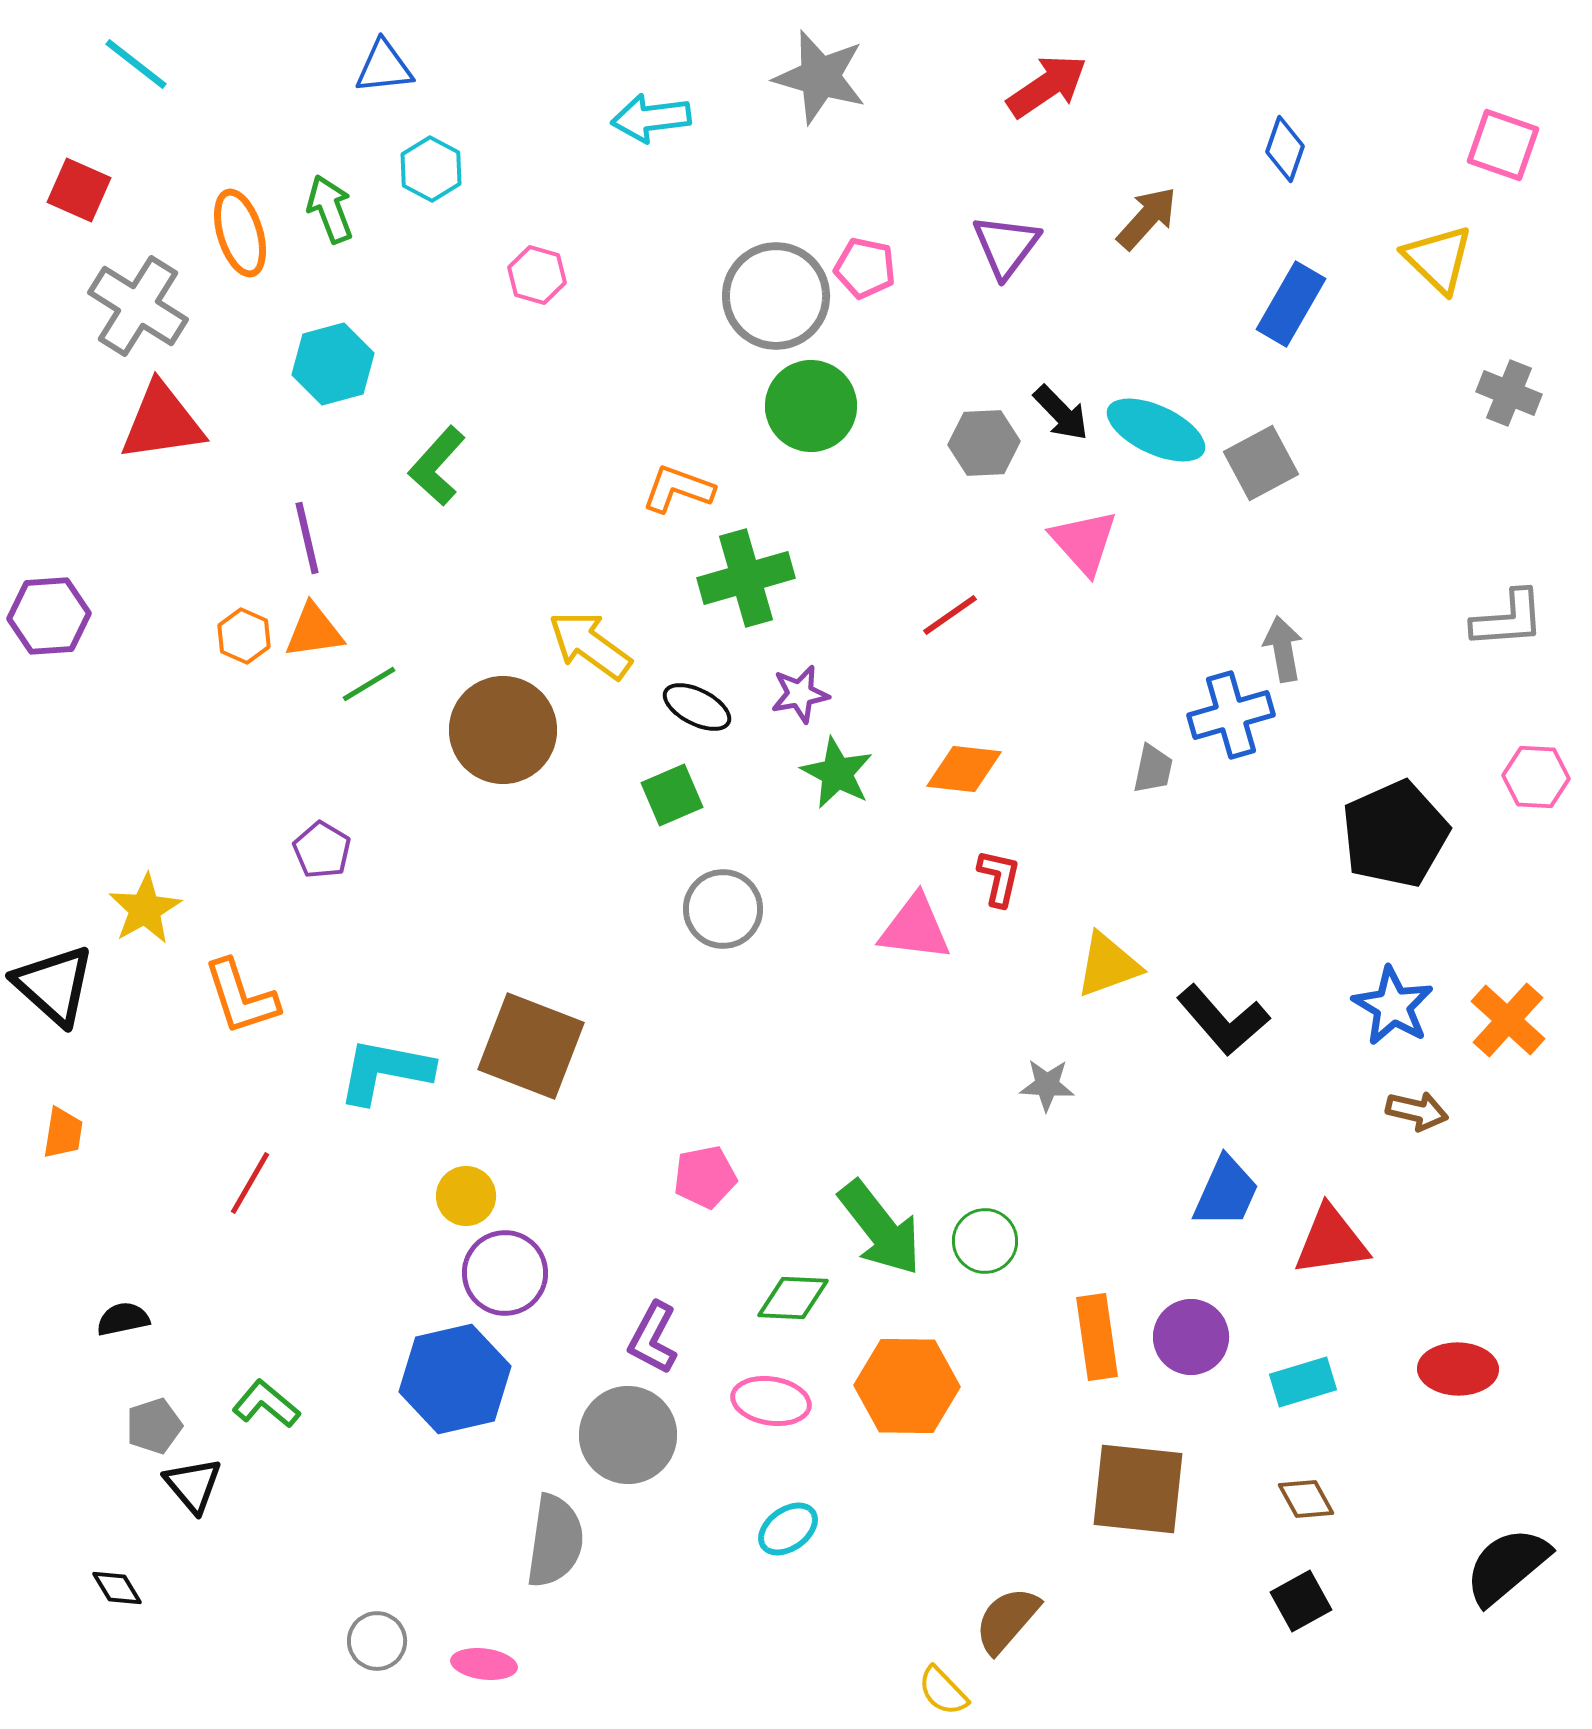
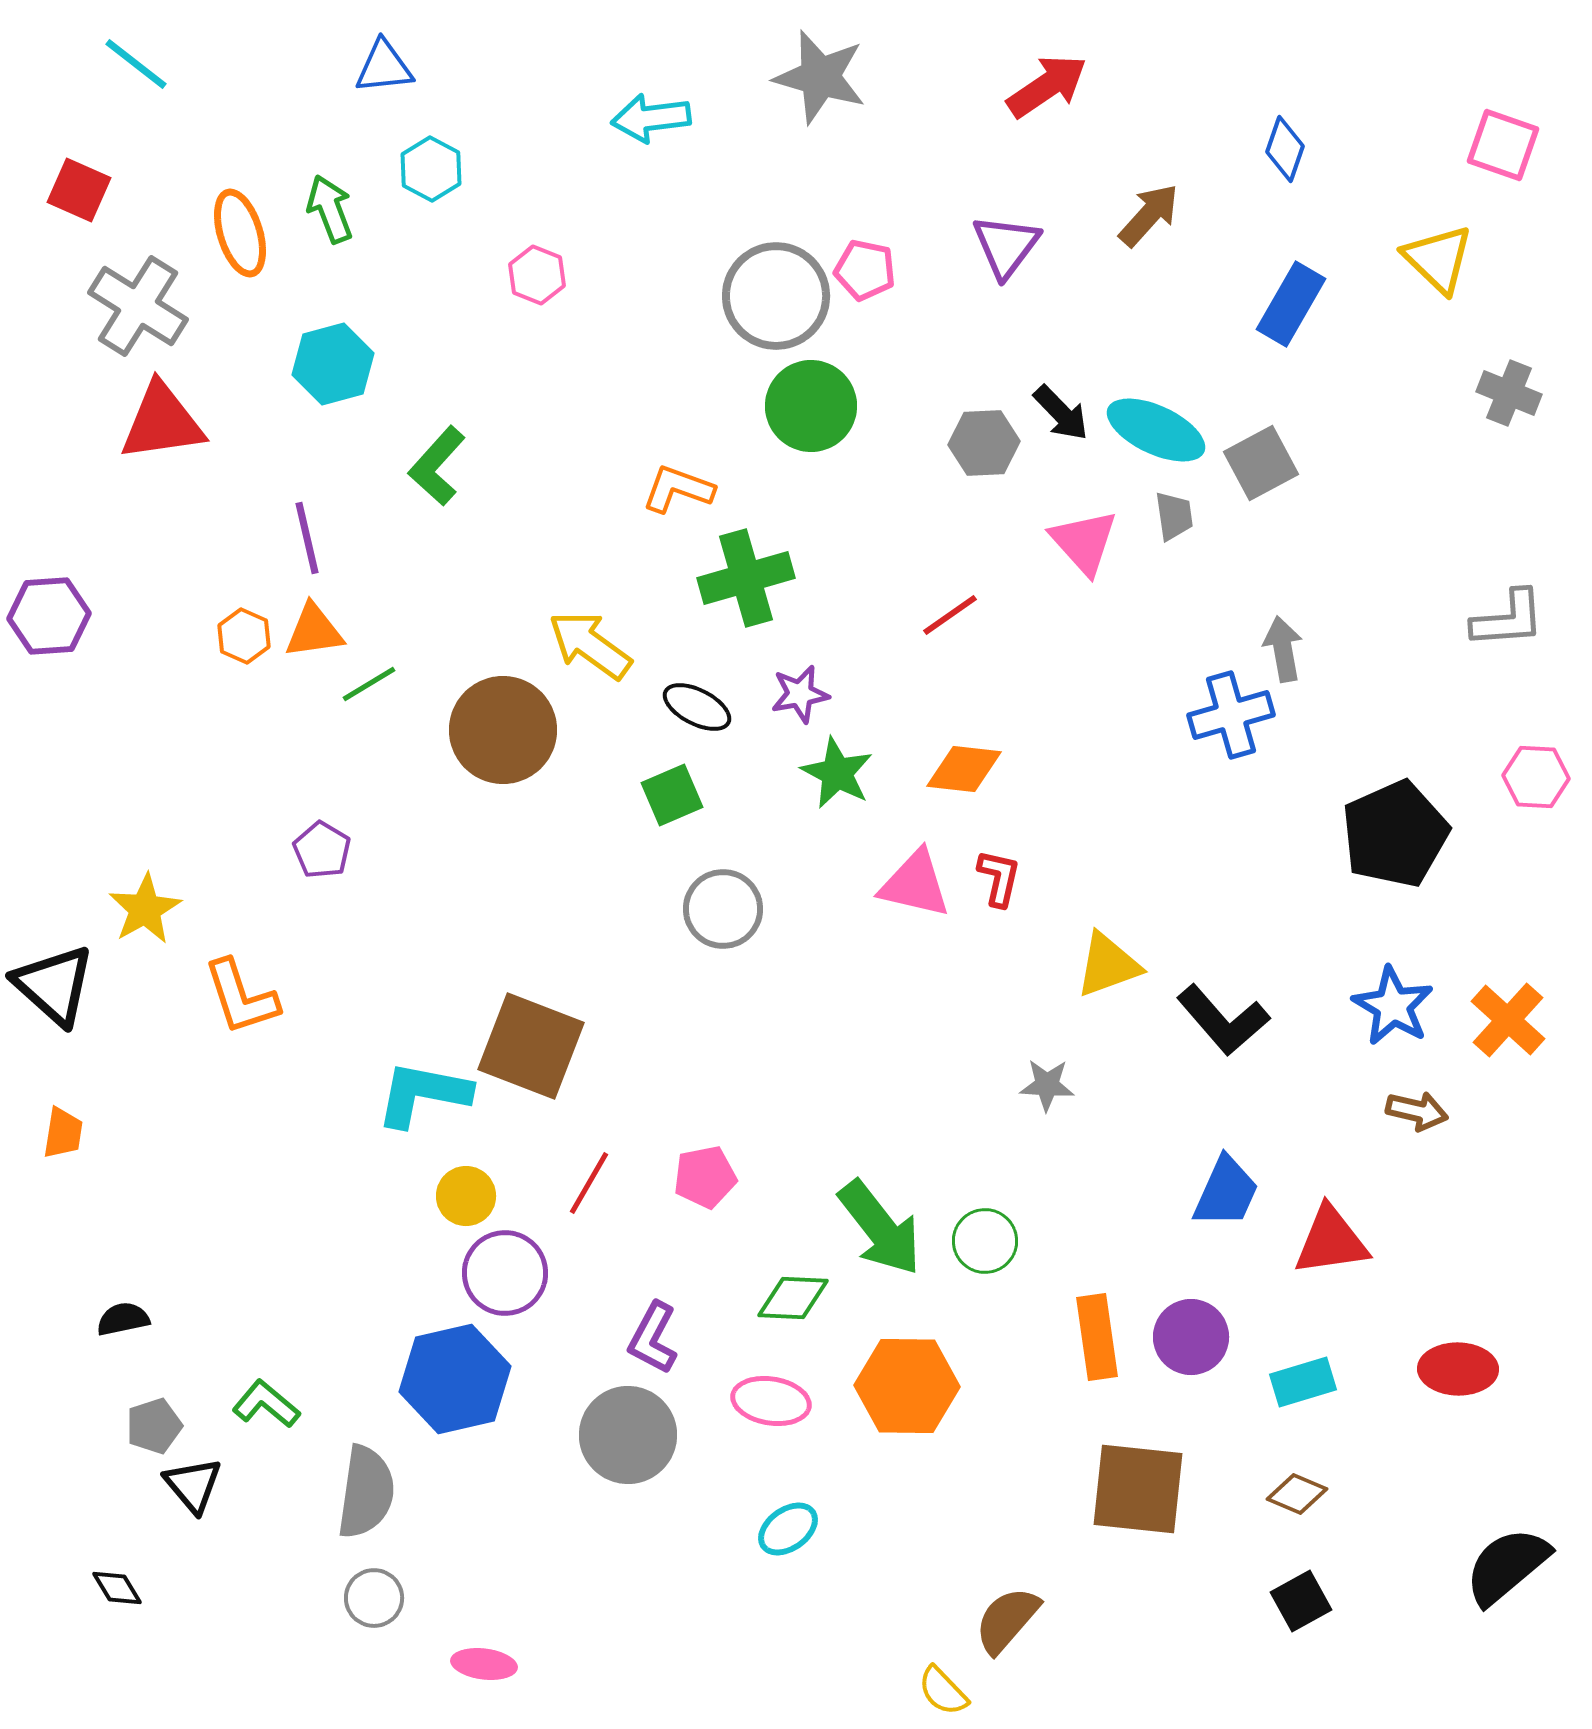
brown arrow at (1147, 218): moved 2 px right, 3 px up
pink pentagon at (865, 268): moved 2 px down
pink hexagon at (537, 275): rotated 6 degrees clockwise
gray trapezoid at (1153, 769): moved 21 px right, 253 px up; rotated 20 degrees counterclockwise
pink triangle at (915, 928): moved 44 px up; rotated 6 degrees clockwise
cyan L-shape at (385, 1071): moved 38 px right, 23 px down
red line at (250, 1183): moved 339 px right
brown diamond at (1306, 1499): moved 9 px left, 5 px up; rotated 38 degrees counterclockwise
gray semicircle at (555, 1541): moved 189 px left, 49 px up
gray circle at (377, 1641): moved 3 px left, 43 px up
